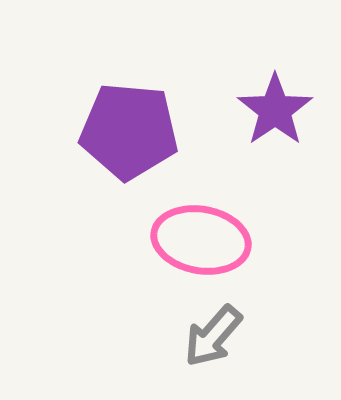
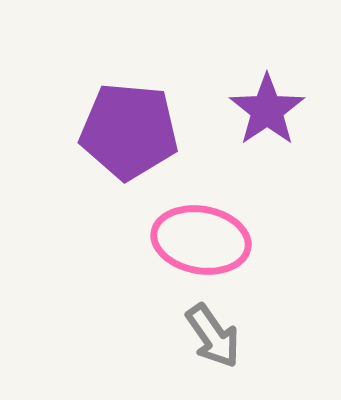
purple star: moved 8 px left
gray arrow: rotated 76 degrees counterclockwise
